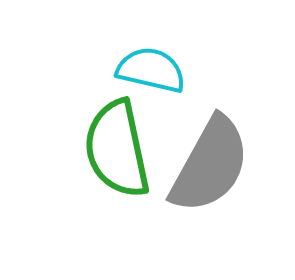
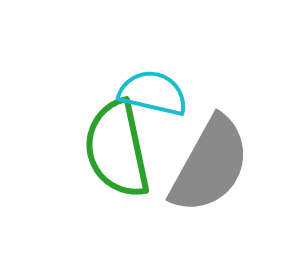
cyan semicircle: moved 2 px right, 23 px down
